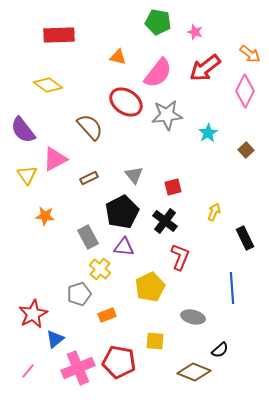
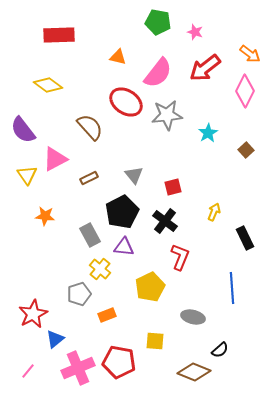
gray rectangle at (88, 237): moved 2 px right, 2 px up
